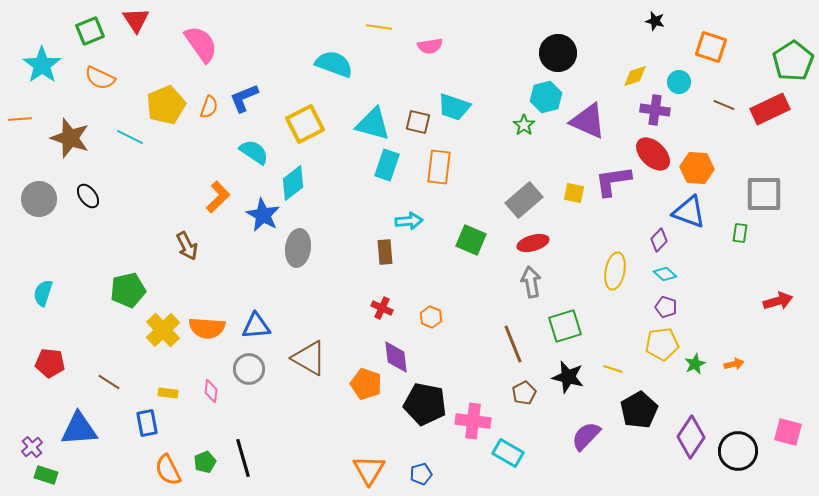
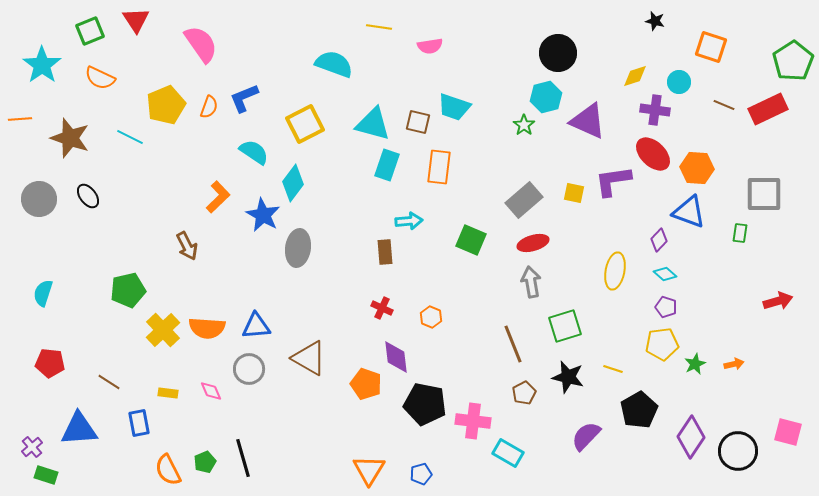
red rectangle at (770, 109): moved 2 px left
cyan diamond at (293, 183): rotated 15 degrees counterclockwise
pink diamond at (211, 391): rotated 30 degrees counterclockwise
blue rectangle at (147, 423): moved 8 px left
